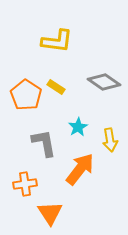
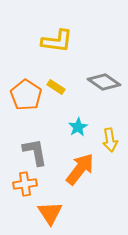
gray L-shape: moved 9 px left, 9 px down
